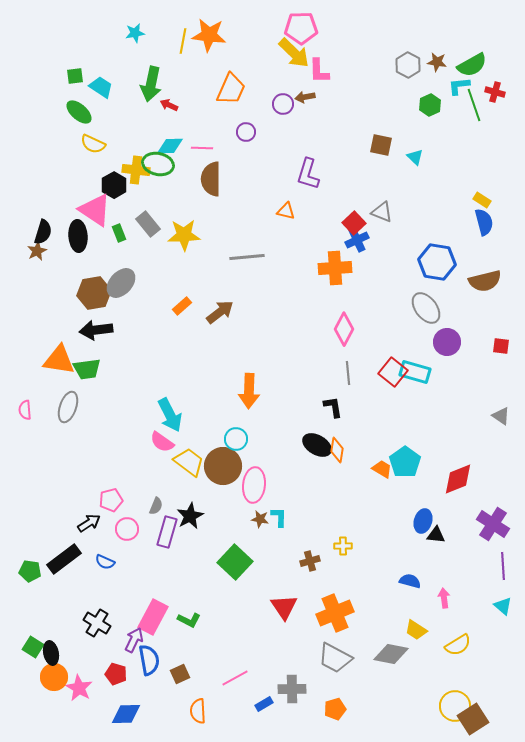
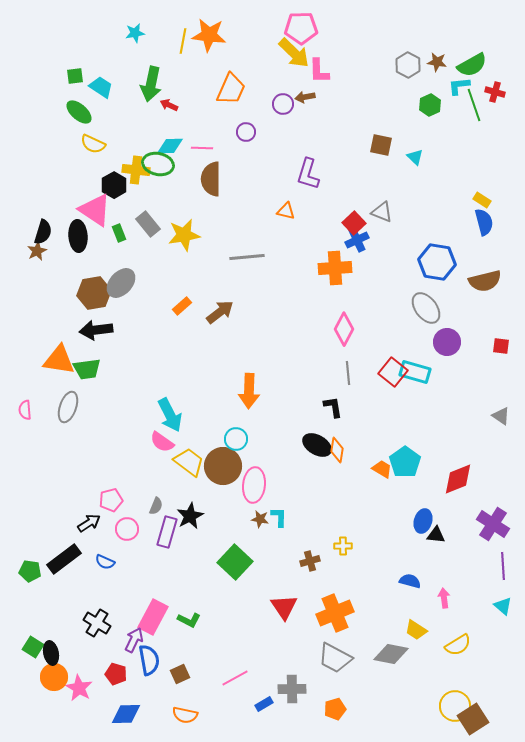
yellow star at (184, 235): rotated 8 degrees counterclockwise
orange semicircle at (198, 711): moved 13 px left, 4 px down; rotated 75 degrees counterclockwise
